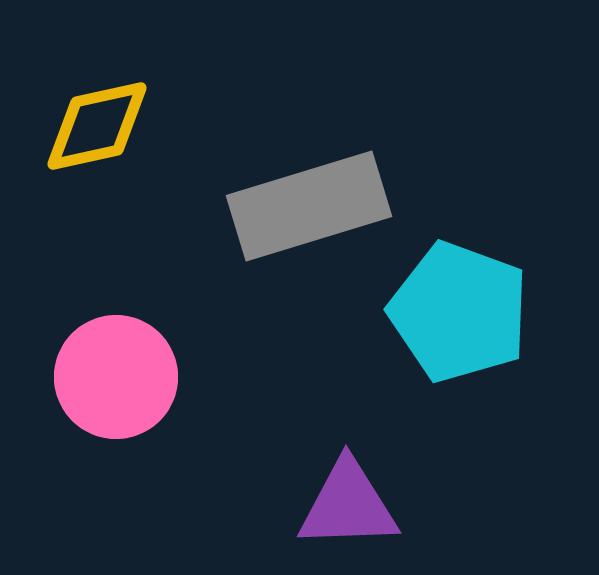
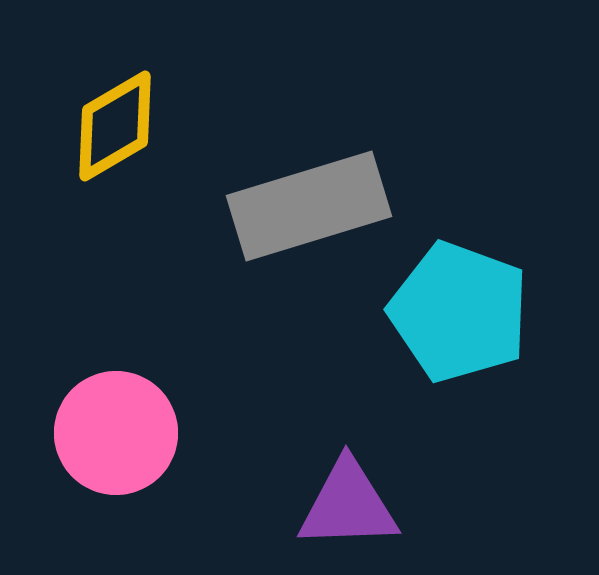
yellow diamond: moved 18 px right; rotated 18 degrees counterclockwise
pink circle: moved 56 px down
